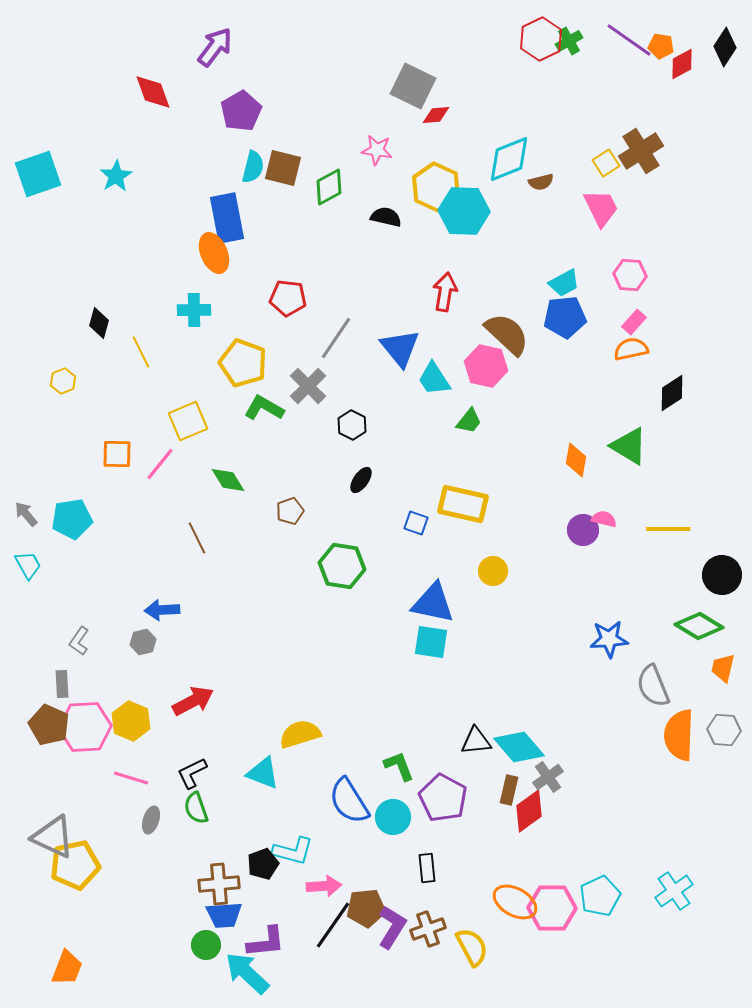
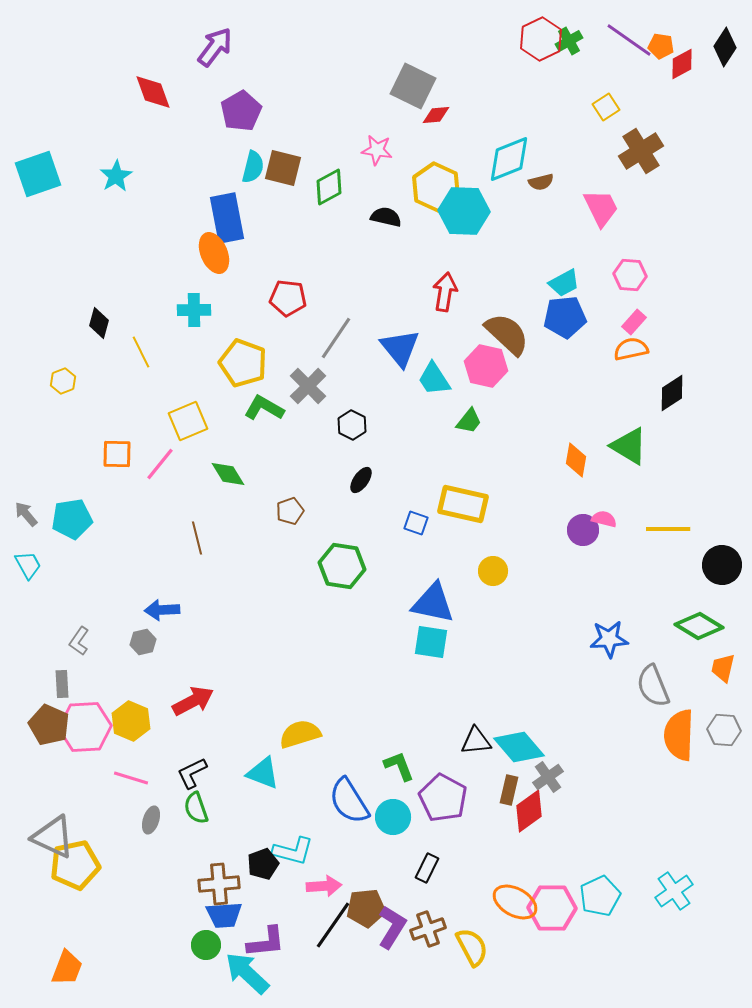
yellow square at (606, 163): moved 56 px up
green diamond at (228, 480): moved 6 px up
brown line at (197, 538): rotated 12 degrees clockwise
black circle at (722, 575): moved 10 px up
black rectangle at (427, 868): rotated 32 degrees clockwise
